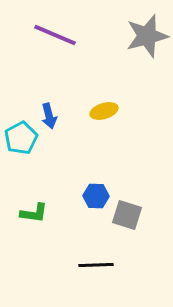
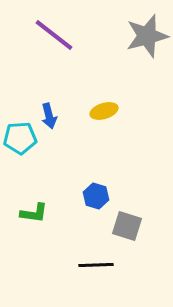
purple line: moved 1 px left; rotated 15 degrees clockwise
cyan pentagon: moved 1 px left; rotated 24 degrees clockwise
blue hexagon: rotated 15 degrees clockwise
gray square: moved 11 px down
